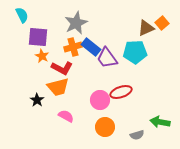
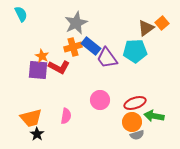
cyan semicircle: moved 1 px left, 1 px up
brown triangle: rotated 12 degrees counterclockwise
purple square: moved 33 px down
blue rectangle: moved 1 px up
cyan pentagon: moved 1 px up
red L-shape: moved 3 px left, 1 px up
orange trapezoid: moved 27 px left, 31 px down
red ellipse: moved 14 px right, 11 px down
black star: moved 34 px down
pink semicircle: rotated 70 degrees clockwise
green arrow: moved 6 px left, 6 px up
orange circle: moved 27 px right, 5 px up
